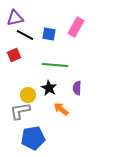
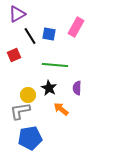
purple triangle: moved 2 px right, 4 px up; rotated 18 degrees counterclockwise
black line: moved 5 px right, 1 px down; rotated 30 degrees clockwise
blue pentagon: moved 3 px left
